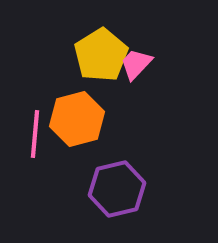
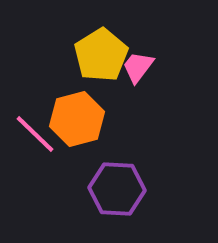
pink trapezoid: moved 2 px right, 3 px down; rotated 6 degrees counterclockwise
pink line: rotated 51 degrees counterclockwise
purple hexagon: rotated 16 degrees clockwise
